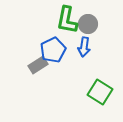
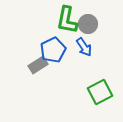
blue arrow: rotated 42 degrees counterclockwise
green square: rotated 30 degrees clockwise
